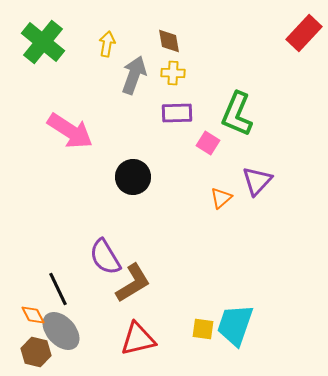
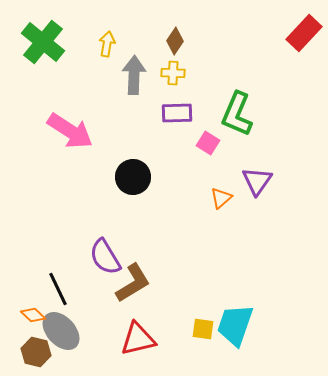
brown diamond: moved 6 px right; rotated 44 degrees clockwise
gray arrow: rotated 18 degrees counterclockwise
purple triangle: rotated 8 degrees counterclockwise
orange diamond: rotated 20 degrees counterclockwise
